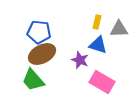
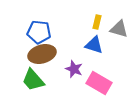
gray triangle: rotated 18 degrees clockwise
blue triangle: moved 4 px left
brown ellipse: rotated 12 degrees clockwise
purple star: moved 6 px left, 9 px down
pink rectangle: moved 3 px left, 1 px down
